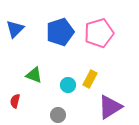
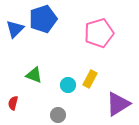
blue pentagon: moved 17 px left, 13 px up
red semicircle: moved 2 px left, 2 px down
purple triangle: moved 8 px right, 3 px up
